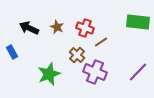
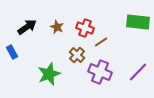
black arrow: moved 2 px left, 1 px up; rotated 120 degrees clockwise
purple cross: moved 5 px right
